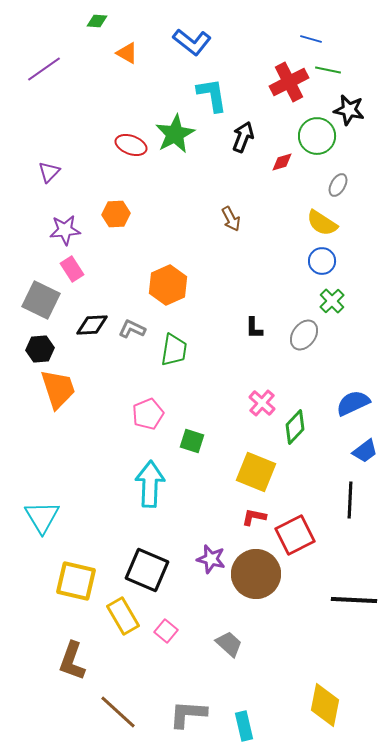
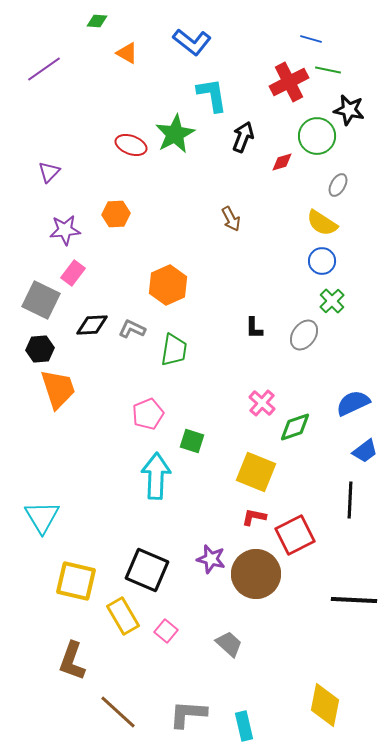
pink rectangle at (72, 269): moved 1 px right, 4 px down; rotated 70 degrees clockwise
green diamond at (295, 427): rotated 28 degrees clockwise
cyan arrow at (150, 484): moved 6 px right, 8 px up
